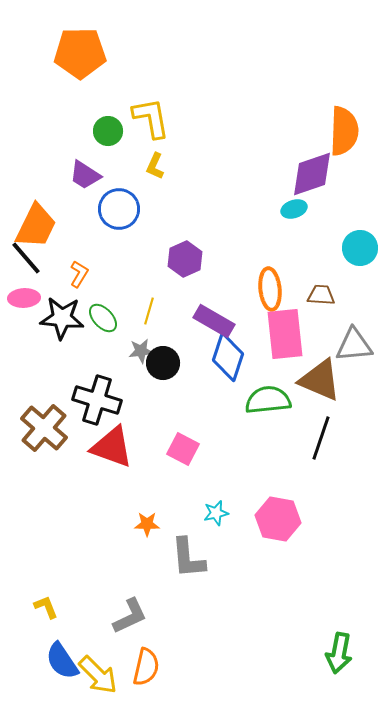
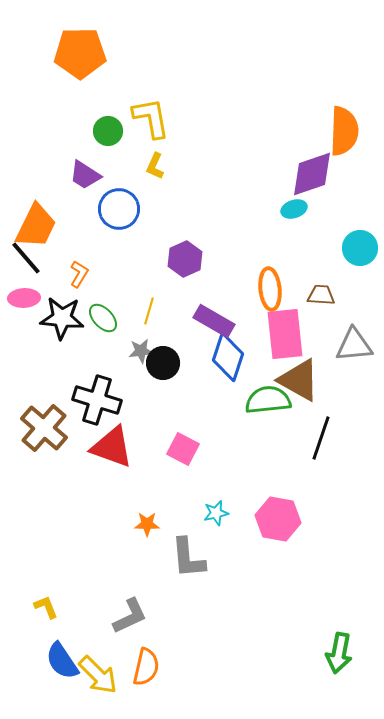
brown triangle at (320, 380): moved 21 px left; rotated 6 degrees clockwise
